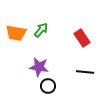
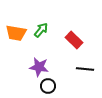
red rectangle: moved 8 px left, 2 px down; rotated 12 degrees counterclockwise
black line: moved 3 px up
